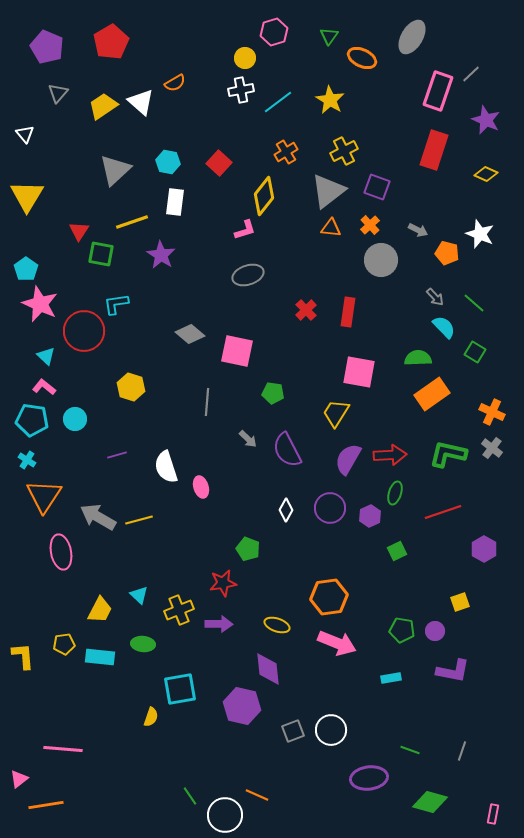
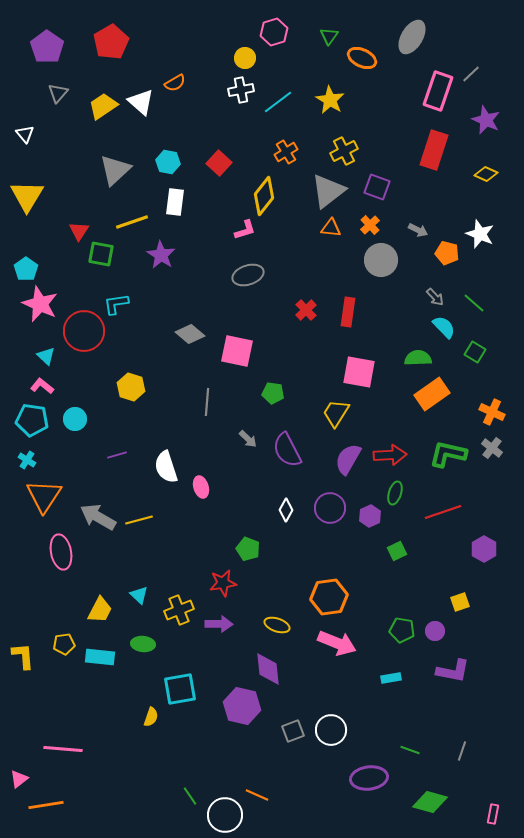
purple pentagon at (47, 47): rotated 12 degrees clockwise
pink L-shape at (44, 387): moved 2 px left, 1 px up
